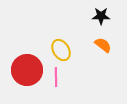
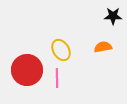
black star: moved 12 px right
orange semicircle: moved 2 px down; rotated 48 degrees counterclockwise
pink line: moved 1 px right, 1 px down
